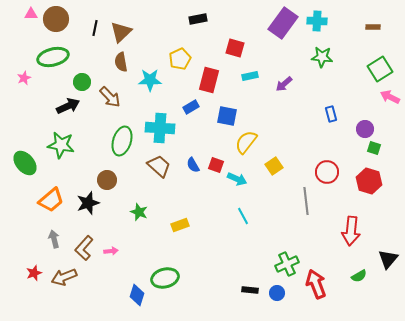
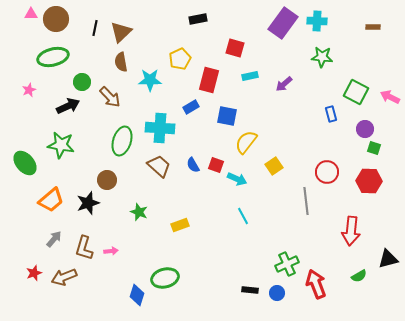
green square at (380, 69): moved 24 px left, 23 px down; rotated 30 degrees counterclockwise
pink star at (24, 78): moved 5 px right, 12 px down
red hexagon at (369, 181): rotated 15 degrees counterclockwise
gray arrow at (54, 239): rotated 54 degrees clockwise
brown L-shape at (84, 248): rotated 25 degrees counterclockwise
black triangle at (388, 259): rotated 35 degrees clockwise
